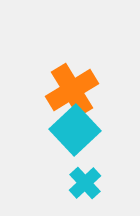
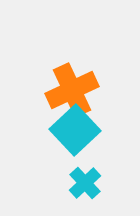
orange cross: rotated 6 degrees clockwise
